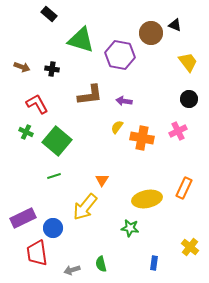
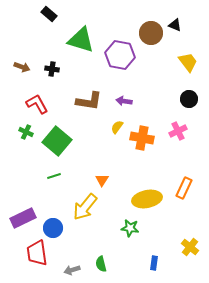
brown L-shape: moved 1 px left, 6 px down; rotated 16 degrees clockwise
